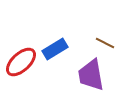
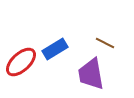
purple trapezoid: moved 1 px up
